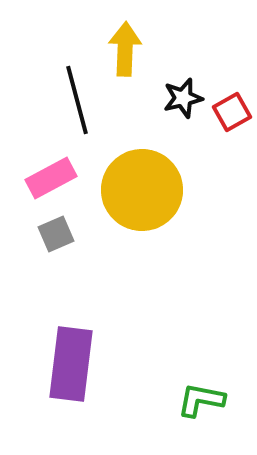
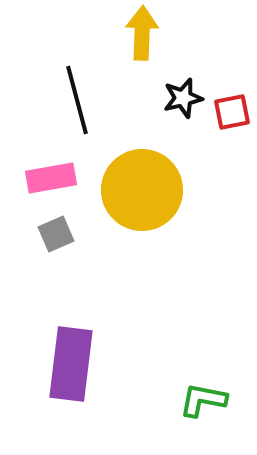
yellow arrow: moved 17 px right, 16 px up
red square: rotated 18 degrees clockwise
pink rectangle: rotated 18 degrees clockwise
green L-shape: moved 2 px right
